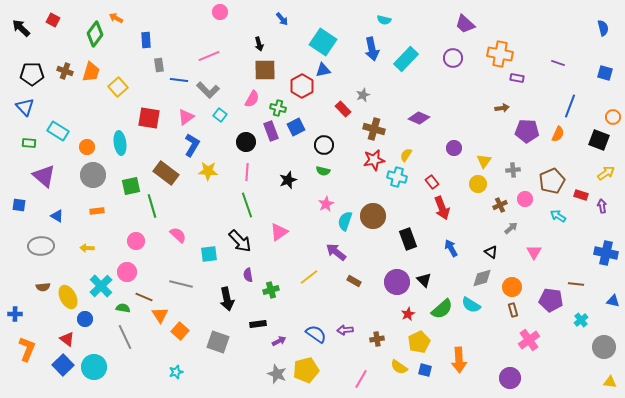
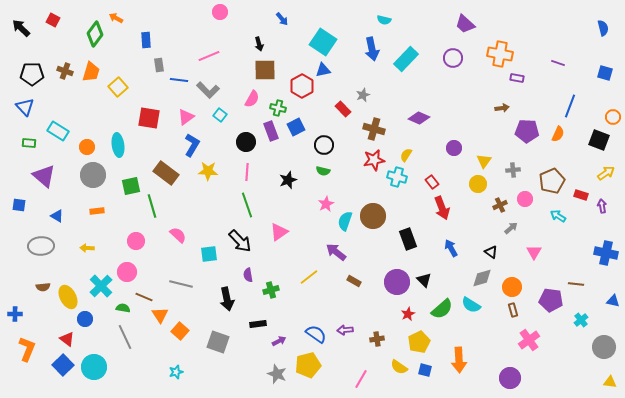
cyan ellipse at (120, 143): moved 2 px left, 2 px down
yellow pentagon at (306, 370): moved 2 px right, 5 px up
